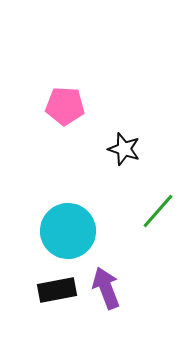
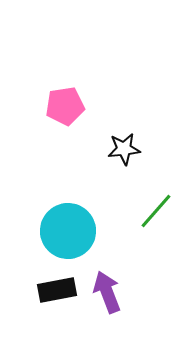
pink pentagon: rotated 12 degrees counterclockwise
black star: rotated 24 degrees counterclockwise
green line: moved 2 px left
purple arrow: moved 1 px right, 4 px down
